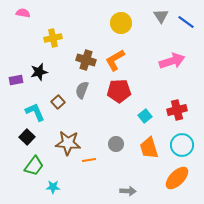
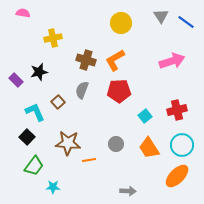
purple rectangle: rotated 56 degrees clockwise
orange trapezoid: rotated 15 degrees counterclockwise
orange ellipse: moved 2 px up
